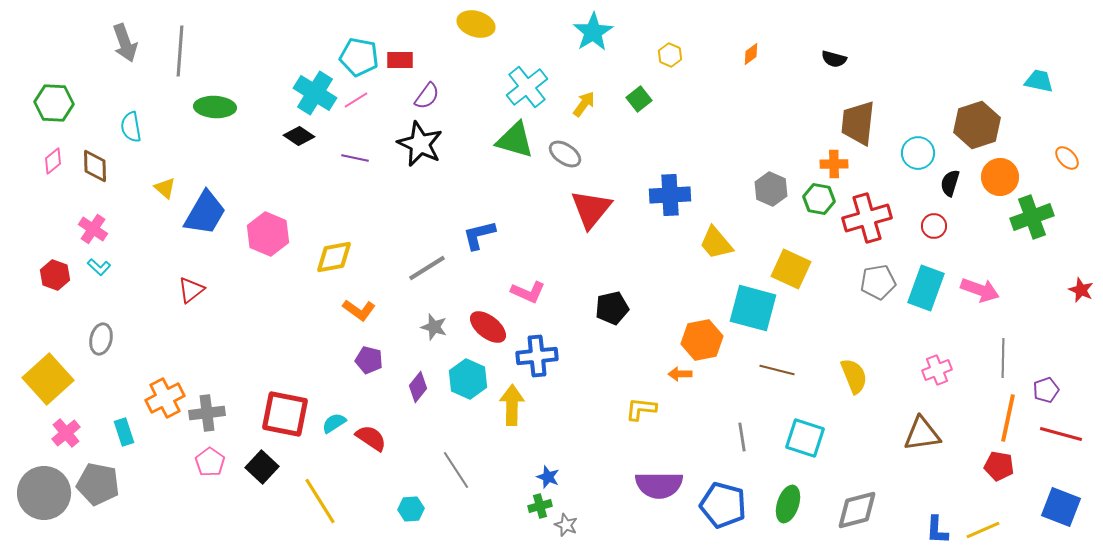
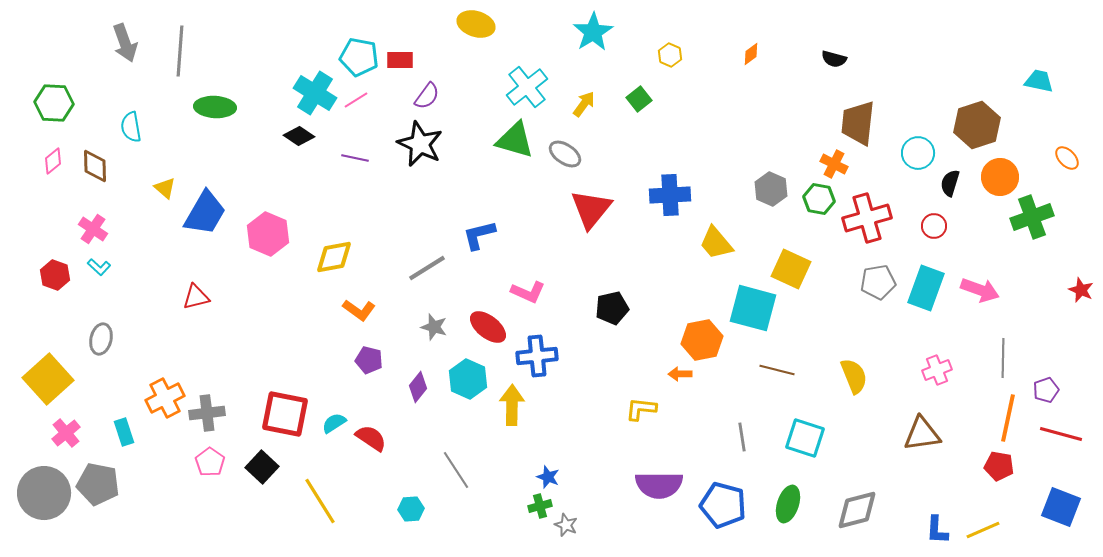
orange cross at (834, 164): rotated 28 degrees clockwise
red triangle at (191, 290): moved 5 px right, 7 px down; rotated 24 degrees clockwise
